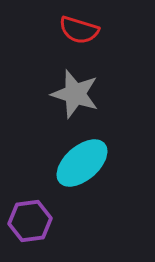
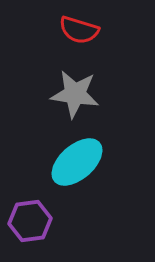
gray star: rotated 9 degrees counterclockwise
cyan ellipse: moved 5 px left, 1 px up
